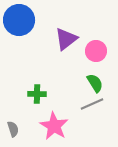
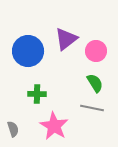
blue circle: moved 9 px right, 31 px down
gray line: moved 4 px down; rotated 35 degrees clockwise
